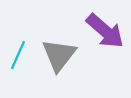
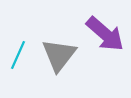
purple arrow: moved 3 px down
